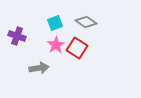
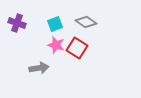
cyan square: moved 1 px down
purple cross: moved 13 px up
pink star: rotated 24 degrees counterclockwise
